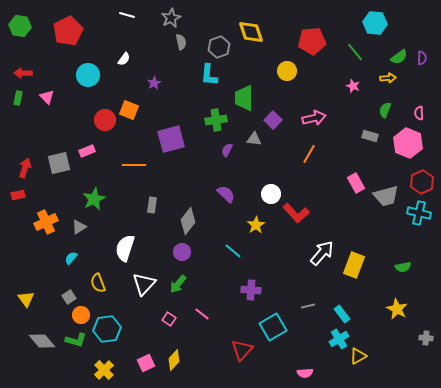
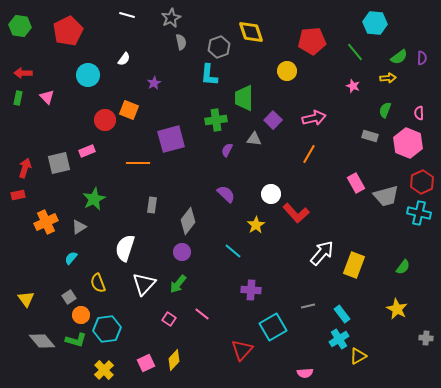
orange line at (134, 165): moved 4 px right, 2 px up
green semicircle at (403, 267): rotated 42 degrees counterclockwise
